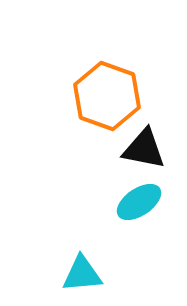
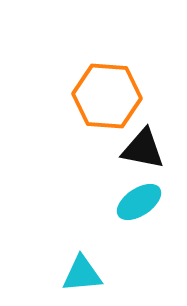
orange hexagon: rotated 16 degrees counterclockwise
black triangle: moved 1 px left
